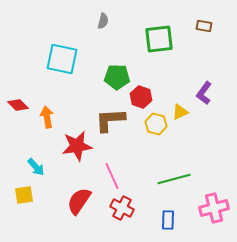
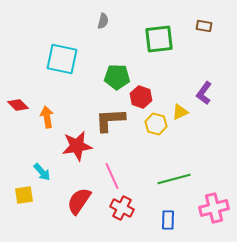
cyan arrow: moved 6 px right, 5 px down
